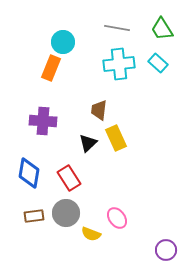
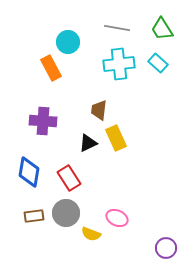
cyan circle: moved 5 px right
orange rectangle: rotated 50 degrees counterclockwise
black triangle: rotated 18 degrees clockwise
blue diamond: moved 1 px up
pink ellipse: rotated 30 degrees counterclockwise
purple circle: moved 2 px up
